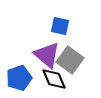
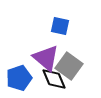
purple triangle: moved 1 px left, 3 px down
gray square: moved 1 px left, 6 px down
